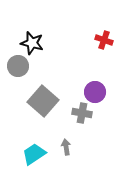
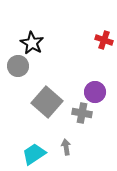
black star: rotated 15 degrees clockwise
gray square: moved 4 px right, 1 px down
